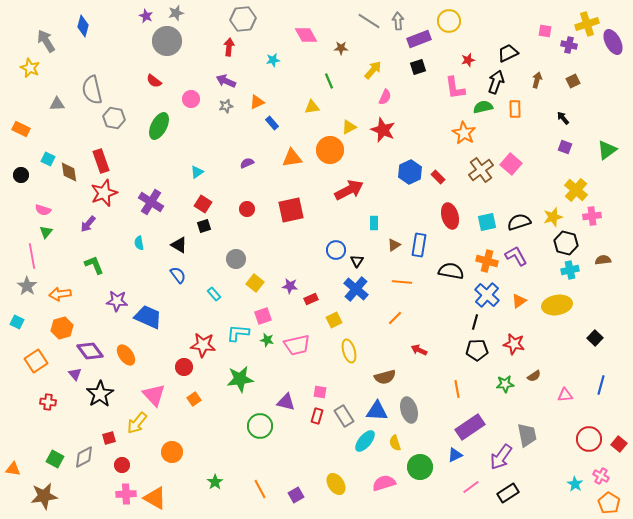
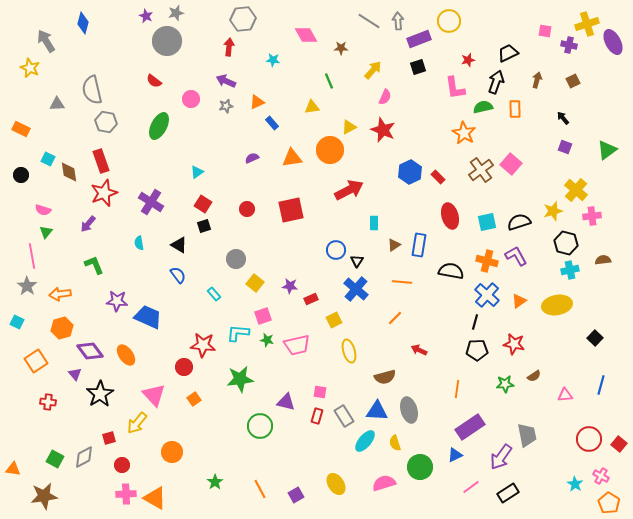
blue diamond at (83, 26): moved 3 px up
cyan star at (273, 60): rotated 16 degrees clockwise
gray hexagon at (114, 118): moved 8 px left, 4 px down
purple semicircle at (247, 163): moved 5 px right, 5 px up
yellow star at (553, 217): moved 6 px up
orange line at (457, 389): rotated 18 degrees clockwise
